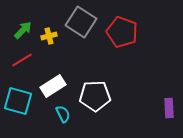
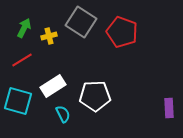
green arrow: moved 1 px right, 2 px up; rotated 18 degrees counterclockwise
